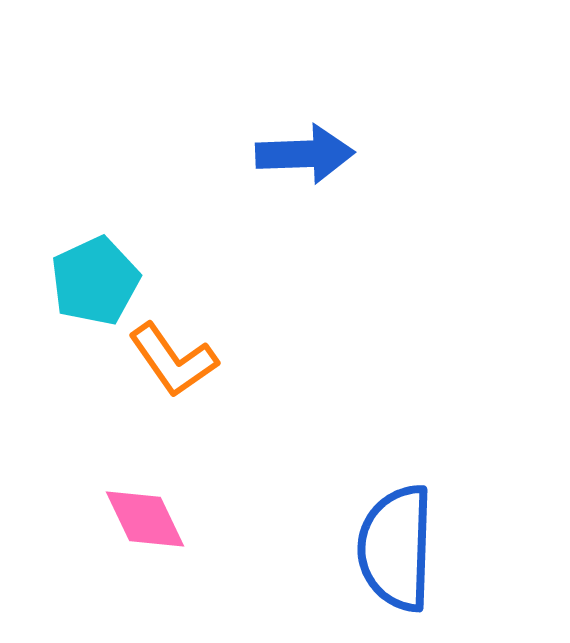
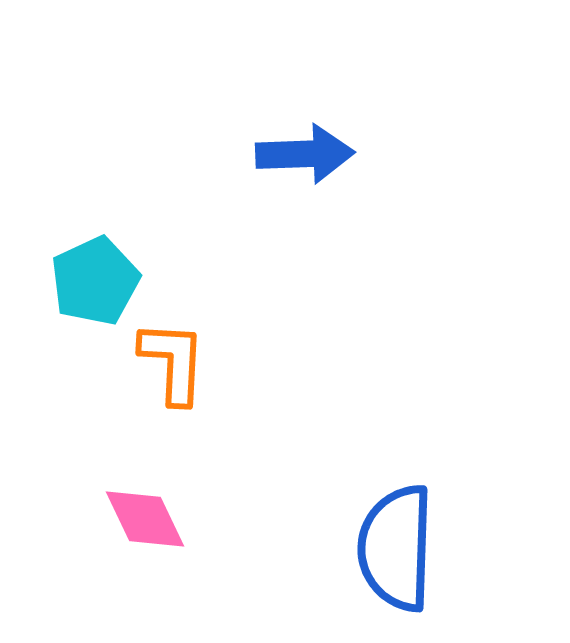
orange L-shape: moved 2 px down; rotated 142 degrees counterclockwise
